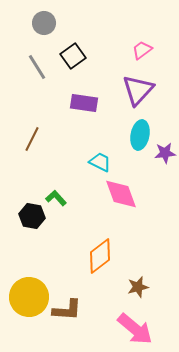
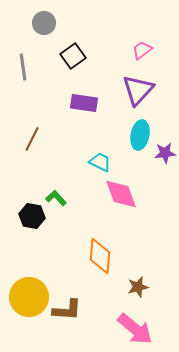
gray line: moved 14 px left; rotated 24 degrees clockwise
orange diamond: rotated 48 degrees counterclockwise
